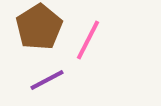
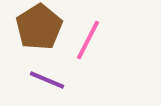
purple line: rotated 51 degrees clockwise
